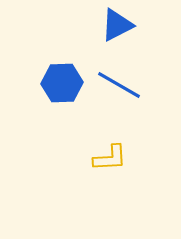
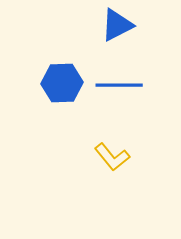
blue line: rotated 30 degrees counterclockwise
yellow L-shape: moved 2 px right, 1 px up; rotated 54 degrees clockwise
